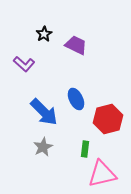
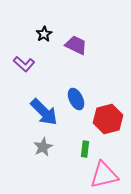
pink triangle: moved 2 px right, 1 px down
